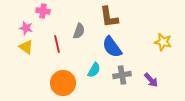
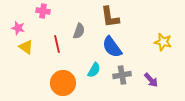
brown L-shape: moved 1 px right
pink star: moved 8 px left
